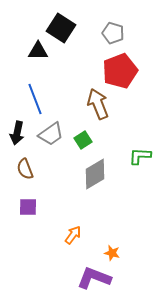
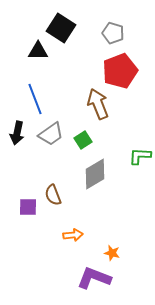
brown semicircle: moved 28 px right, 26 px down
orange arrow: rotated 48 degrees clockwise
